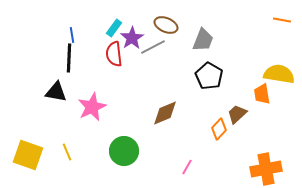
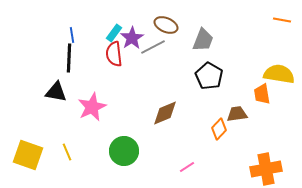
cyan rectangle: moved 5 px down
brown trapezoid: rotated 35 degrees clockwise
pink line: rotated 28 degrees clockwise
